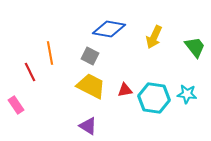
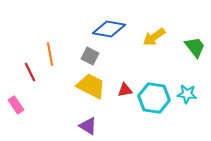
yellow arrow: rotated 30 degrees clockwise
orange line: moved 1 px down
